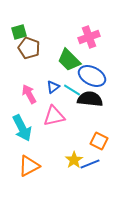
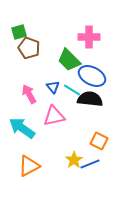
pink cross: rotated 20 degrees clockwise
blue triangle: rotated 32 degrees counterclockwise
cyan arrow: rotated 152 degrees clockwise
